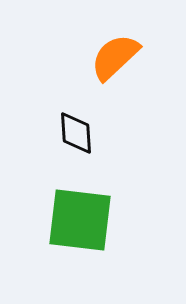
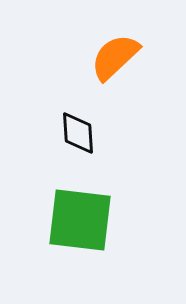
black diamond: moved 2 px right
